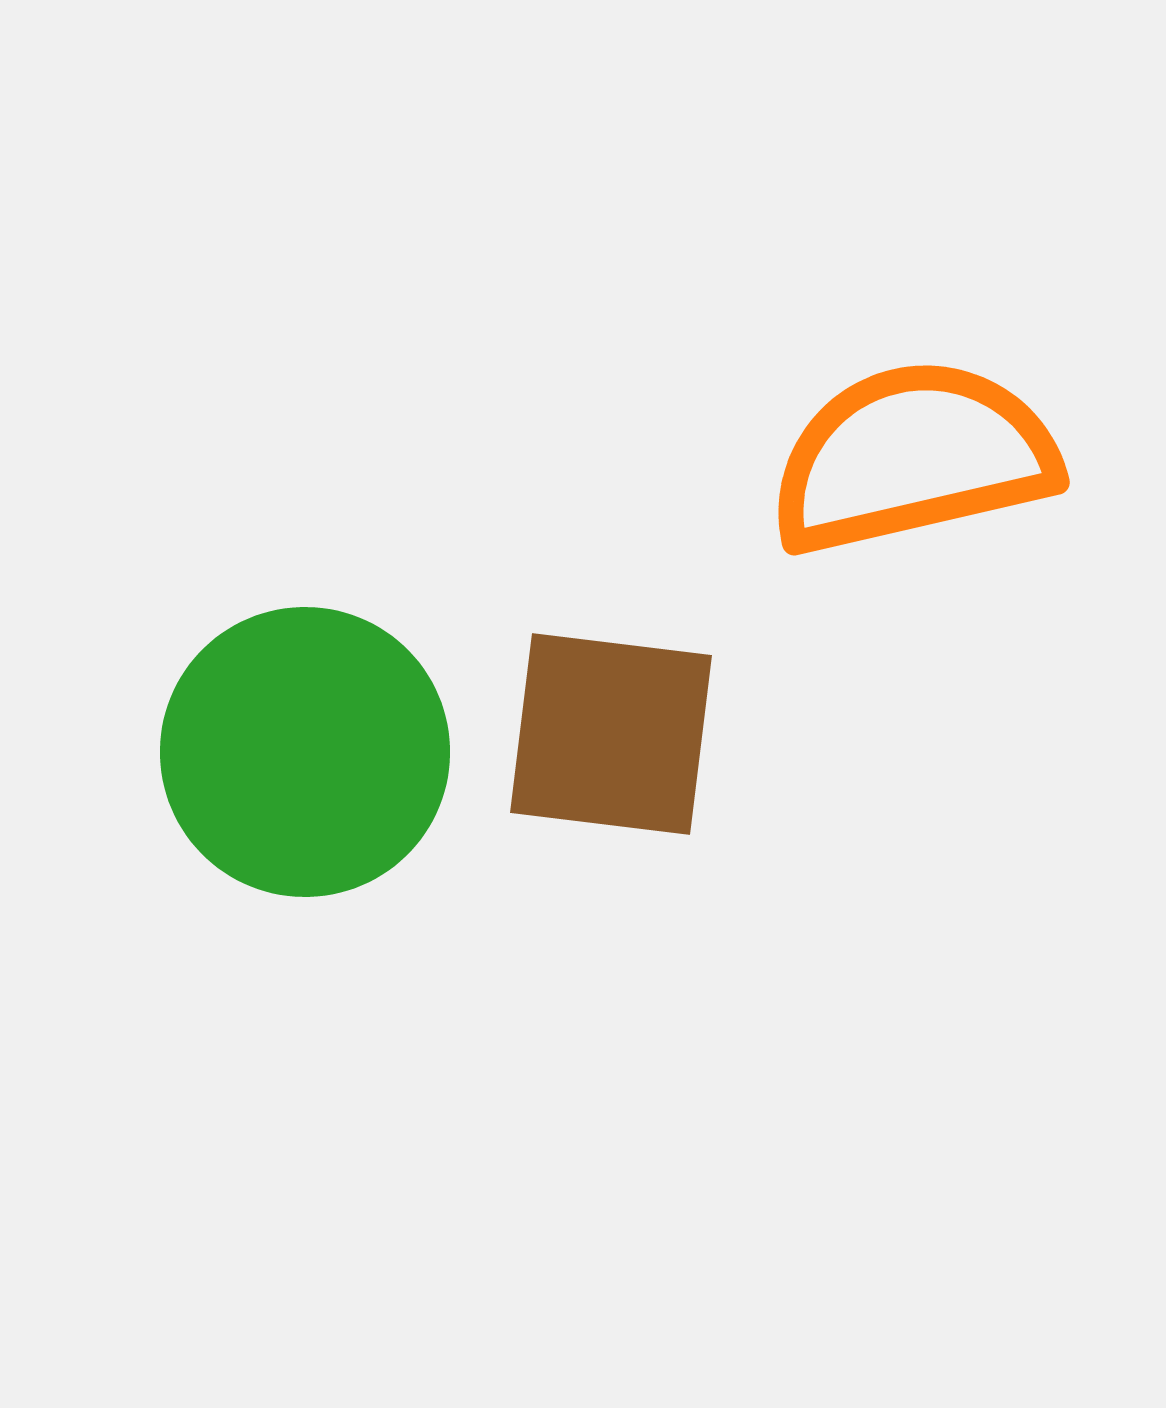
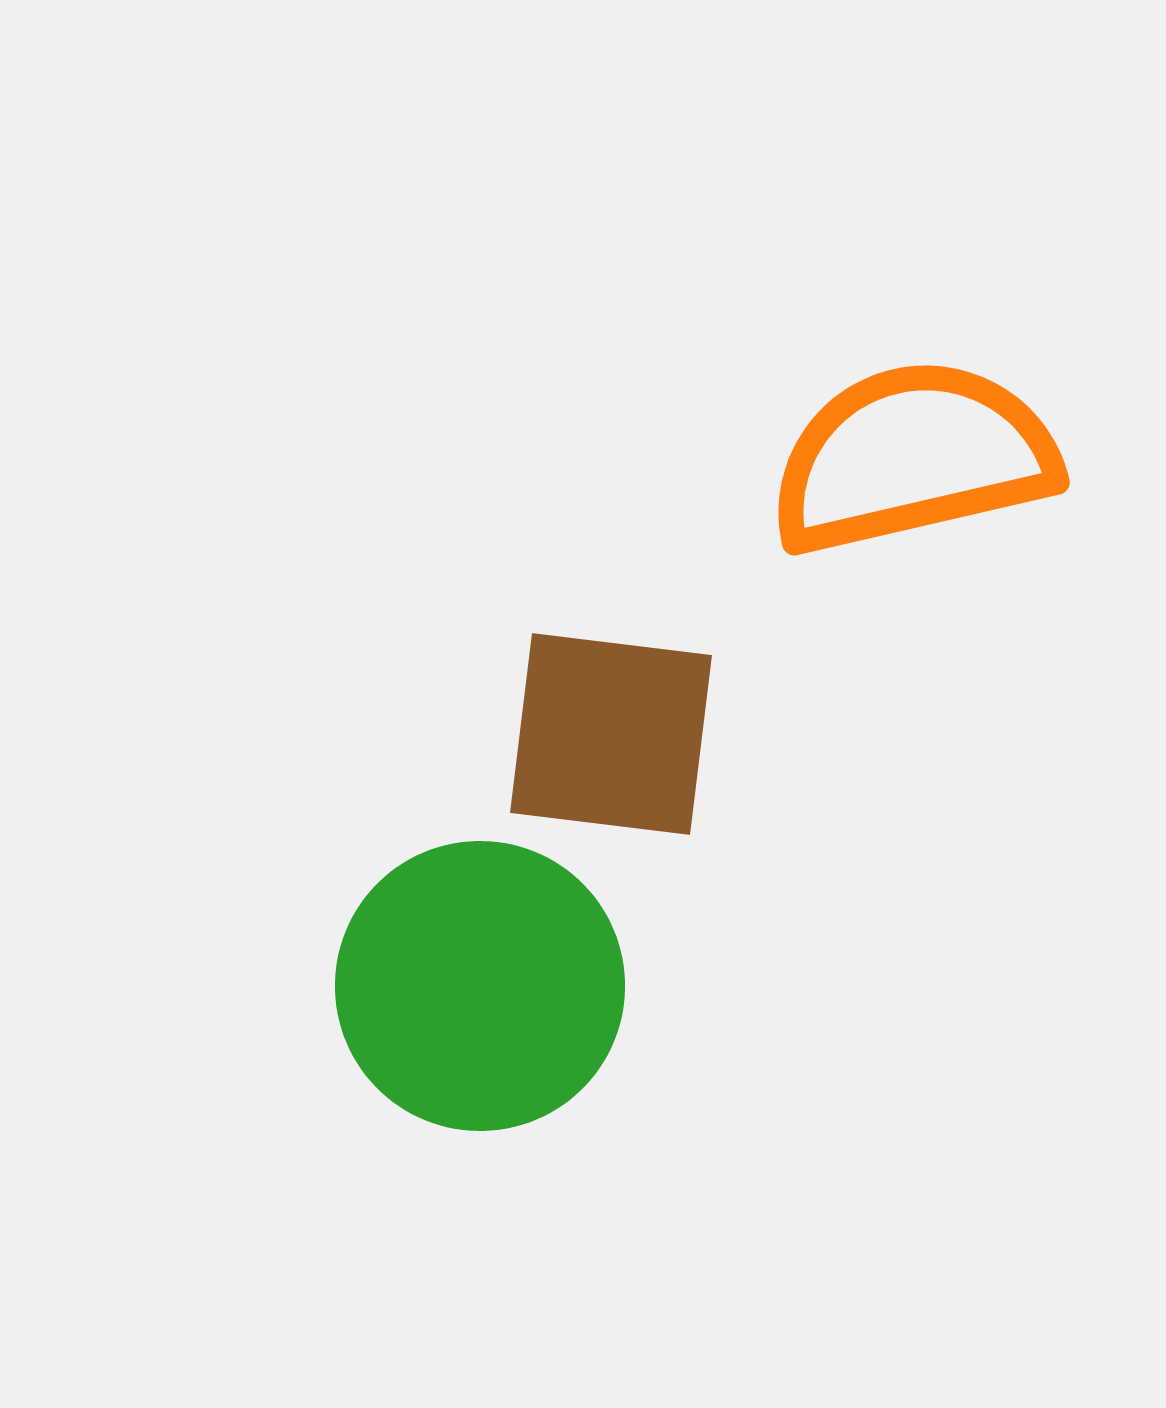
green circle: moved 175 px right, 234 px down
